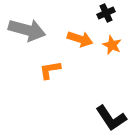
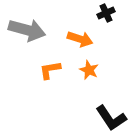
orange star: moved 23 px left, 25 px down
